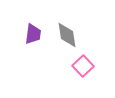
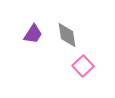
purple trapezoid: rotated 25 degrees clockwise
